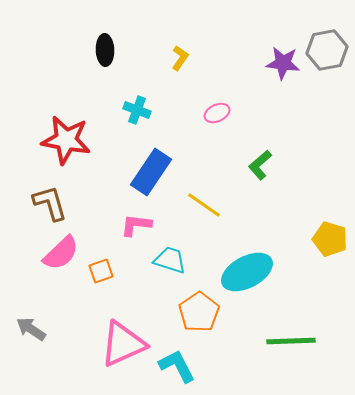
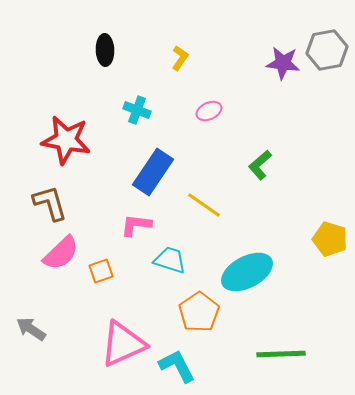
pink ellipse: moved 8 px left, 2 px up
blue rectangle: moved 2 px right
green line: moved 10 px left, 13 px down
